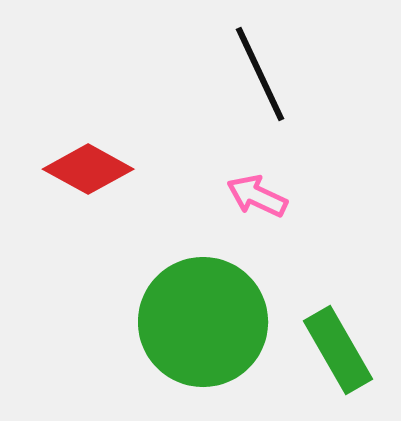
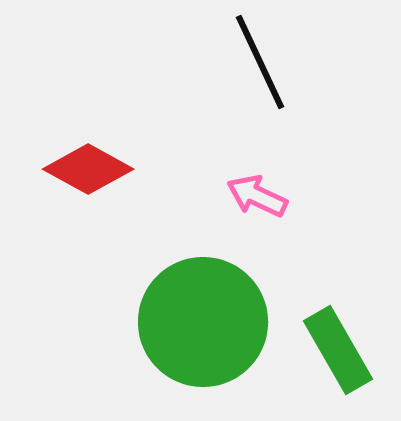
black line: moved 12 px up
